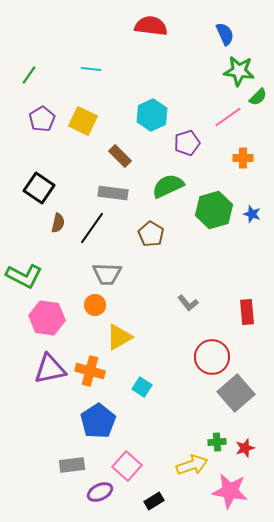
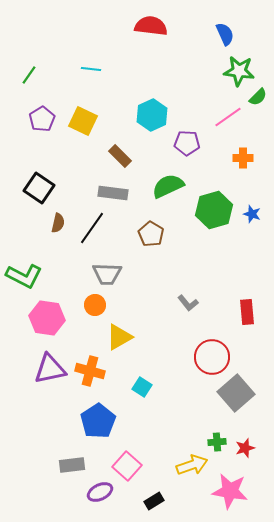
purple pentagon at (187, 143): rotated 20 degrees clockwise
